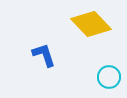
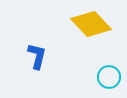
blue L-shape: moved 7 px left, 1 px down; rotated 32 degrees clockwise
